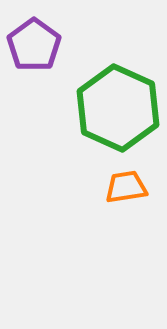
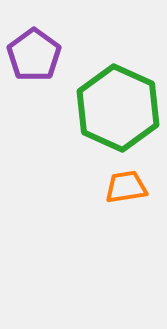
purple pentagon: moved 10 px down
